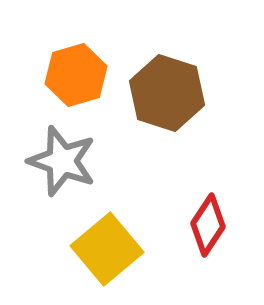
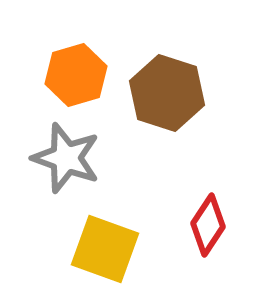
gray star: moved 4 px right, 3 px up
yellow square: moved 2 px left; rotated 30 degrees counterclockwise
